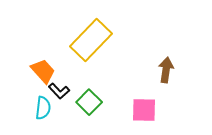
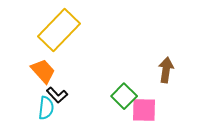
yellow rectangle: moved 32 px left, 10 px up
black L-shape: moved 2 px left, 4 px down
green square: moved 35 px right, 6 px up
cyan semicircle: moved 3 px right
